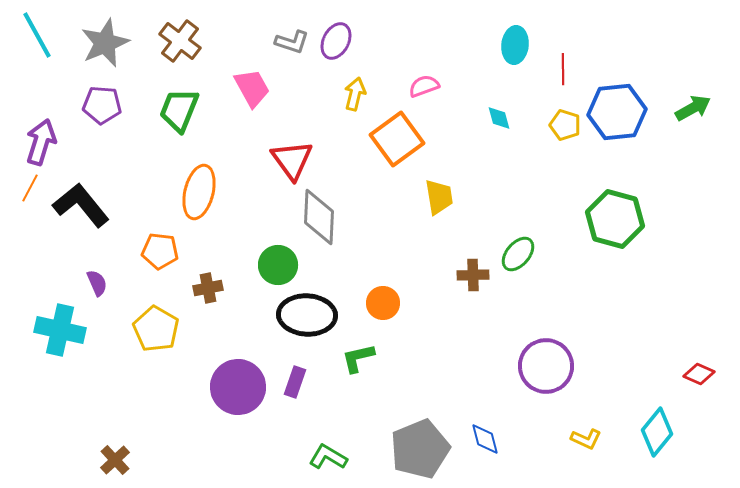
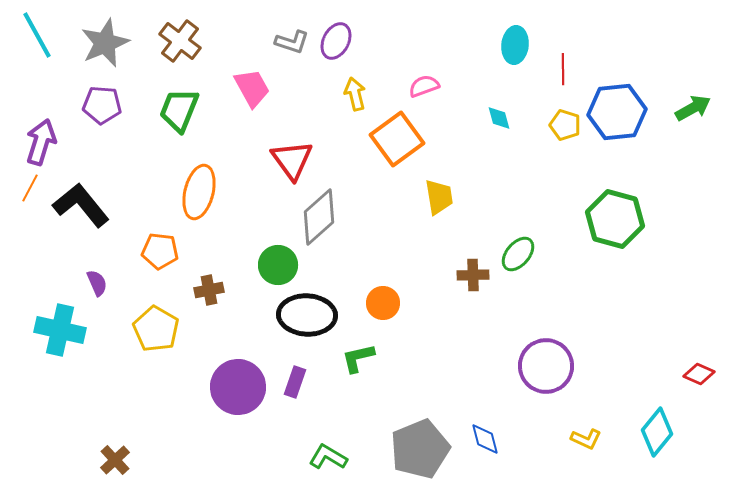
yellow arrow at (355, 94): rotated 28 degrees counterclockwise
gray diamond at (319, 217): rotated 46 degrees clockwise
brown cross at (208, 288): moved 1 px right, 2 px down
